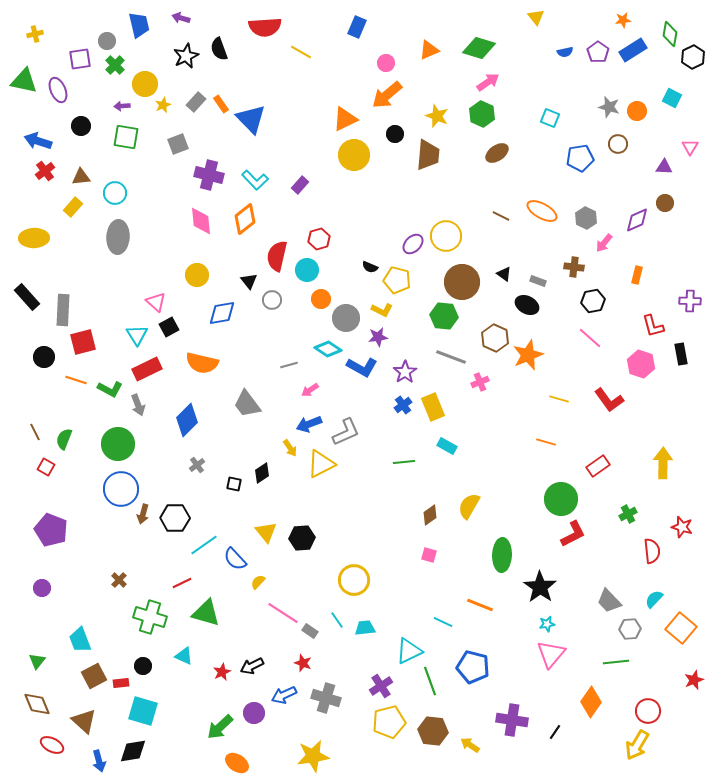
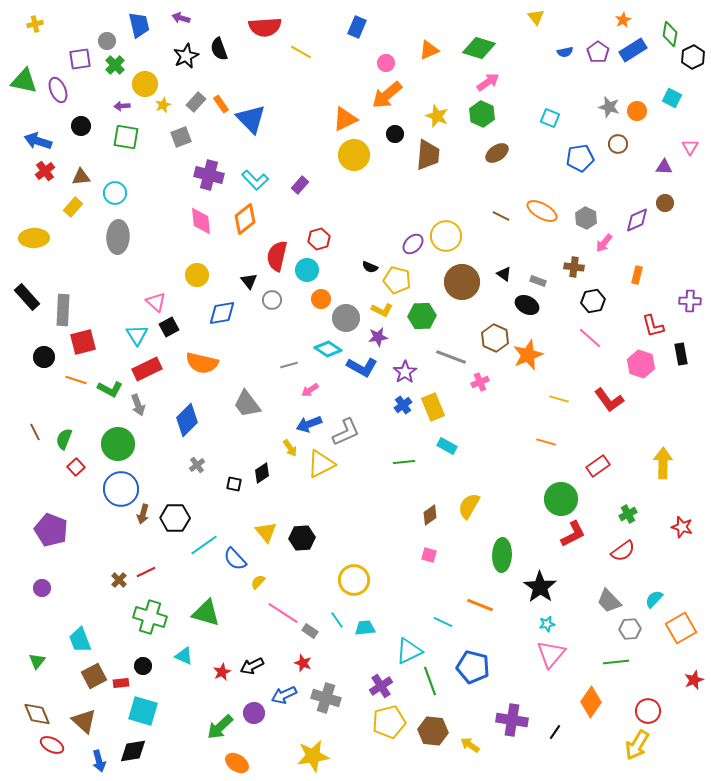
orange star at (623, 20): rotated 21 degrees counterclockwise
yellow cross at (35, 34): moved 10 px up
gray square at (178, 144): moved 3 px right, 7 px up
green hexagon at (444, 316): moved 22 px left; rotated 8 degrees counterclockwise
red square at (46, 467): moved 30 px right; rotated 18 degrees clockwise
red semicircle at (652, 551): moved 29 px left; rotated 60 degrees clockwise
red line at (182, 583): moved 36 px left, 11 px up
orange square at (681, 628): rotated 20 degrees clockwise
brown diamond at (37, 704): moved 10 px down
